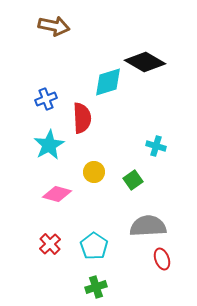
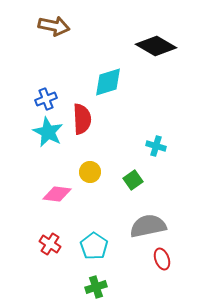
black diamond: moved 11 px right, 16 px up
red semicircle: moved 1 px down
cyan star: moved 1 px left, 13 px up; rotated 16 degrees counterclockwise
yellow circle: moved 4 px left
pink diamond: rotated 8 degrees counterclockwise
gray semicircle: rotated 9 degrees counterclockwise
red cross: rotated 15 degrees counterclockwise
